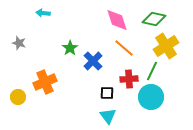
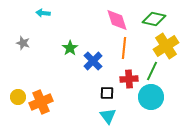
gray star: moved 4 px right
orange line: rotated 55 degrees clockwise
orange cross: moved 4 px left, 20 px down
